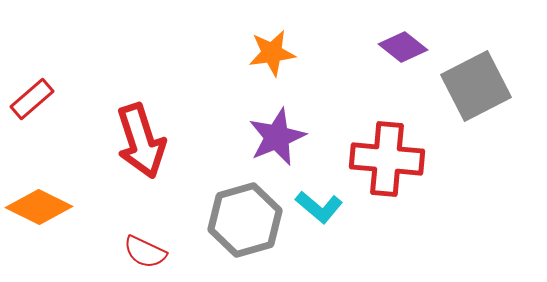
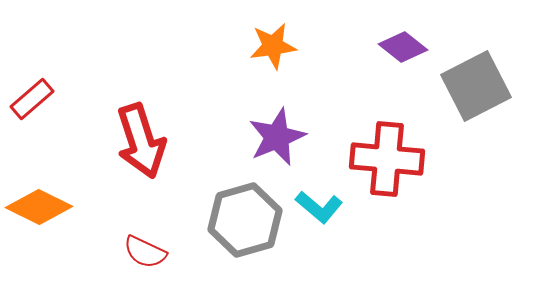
orange star: moved 1 px right, 7 px up
